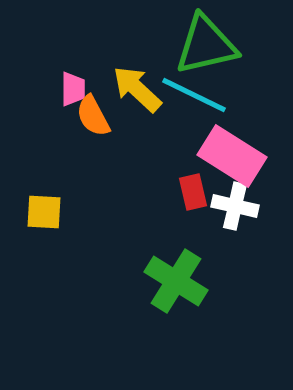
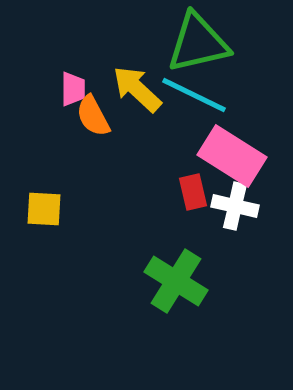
green triangle: moved 8 px left, 2 px up
yellow square: moved 3 px up
